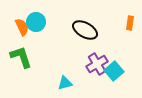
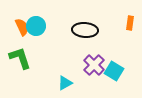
cyan circle: moved 4 px down
black ellipse: rotated 25 degrees counterclockwise
green L-shape: moved 1 px left, 1 px down
purple cross: moved 3 px left, 1 px down; rotated 15 degrees counterclockwise
cyan square: rotated 18 degrees counterclockwise
cyan triangle: rotated 14 degrees counterclockwise
